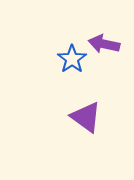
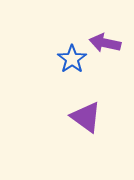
purple arrow: moved 1 px right, 1 px up
